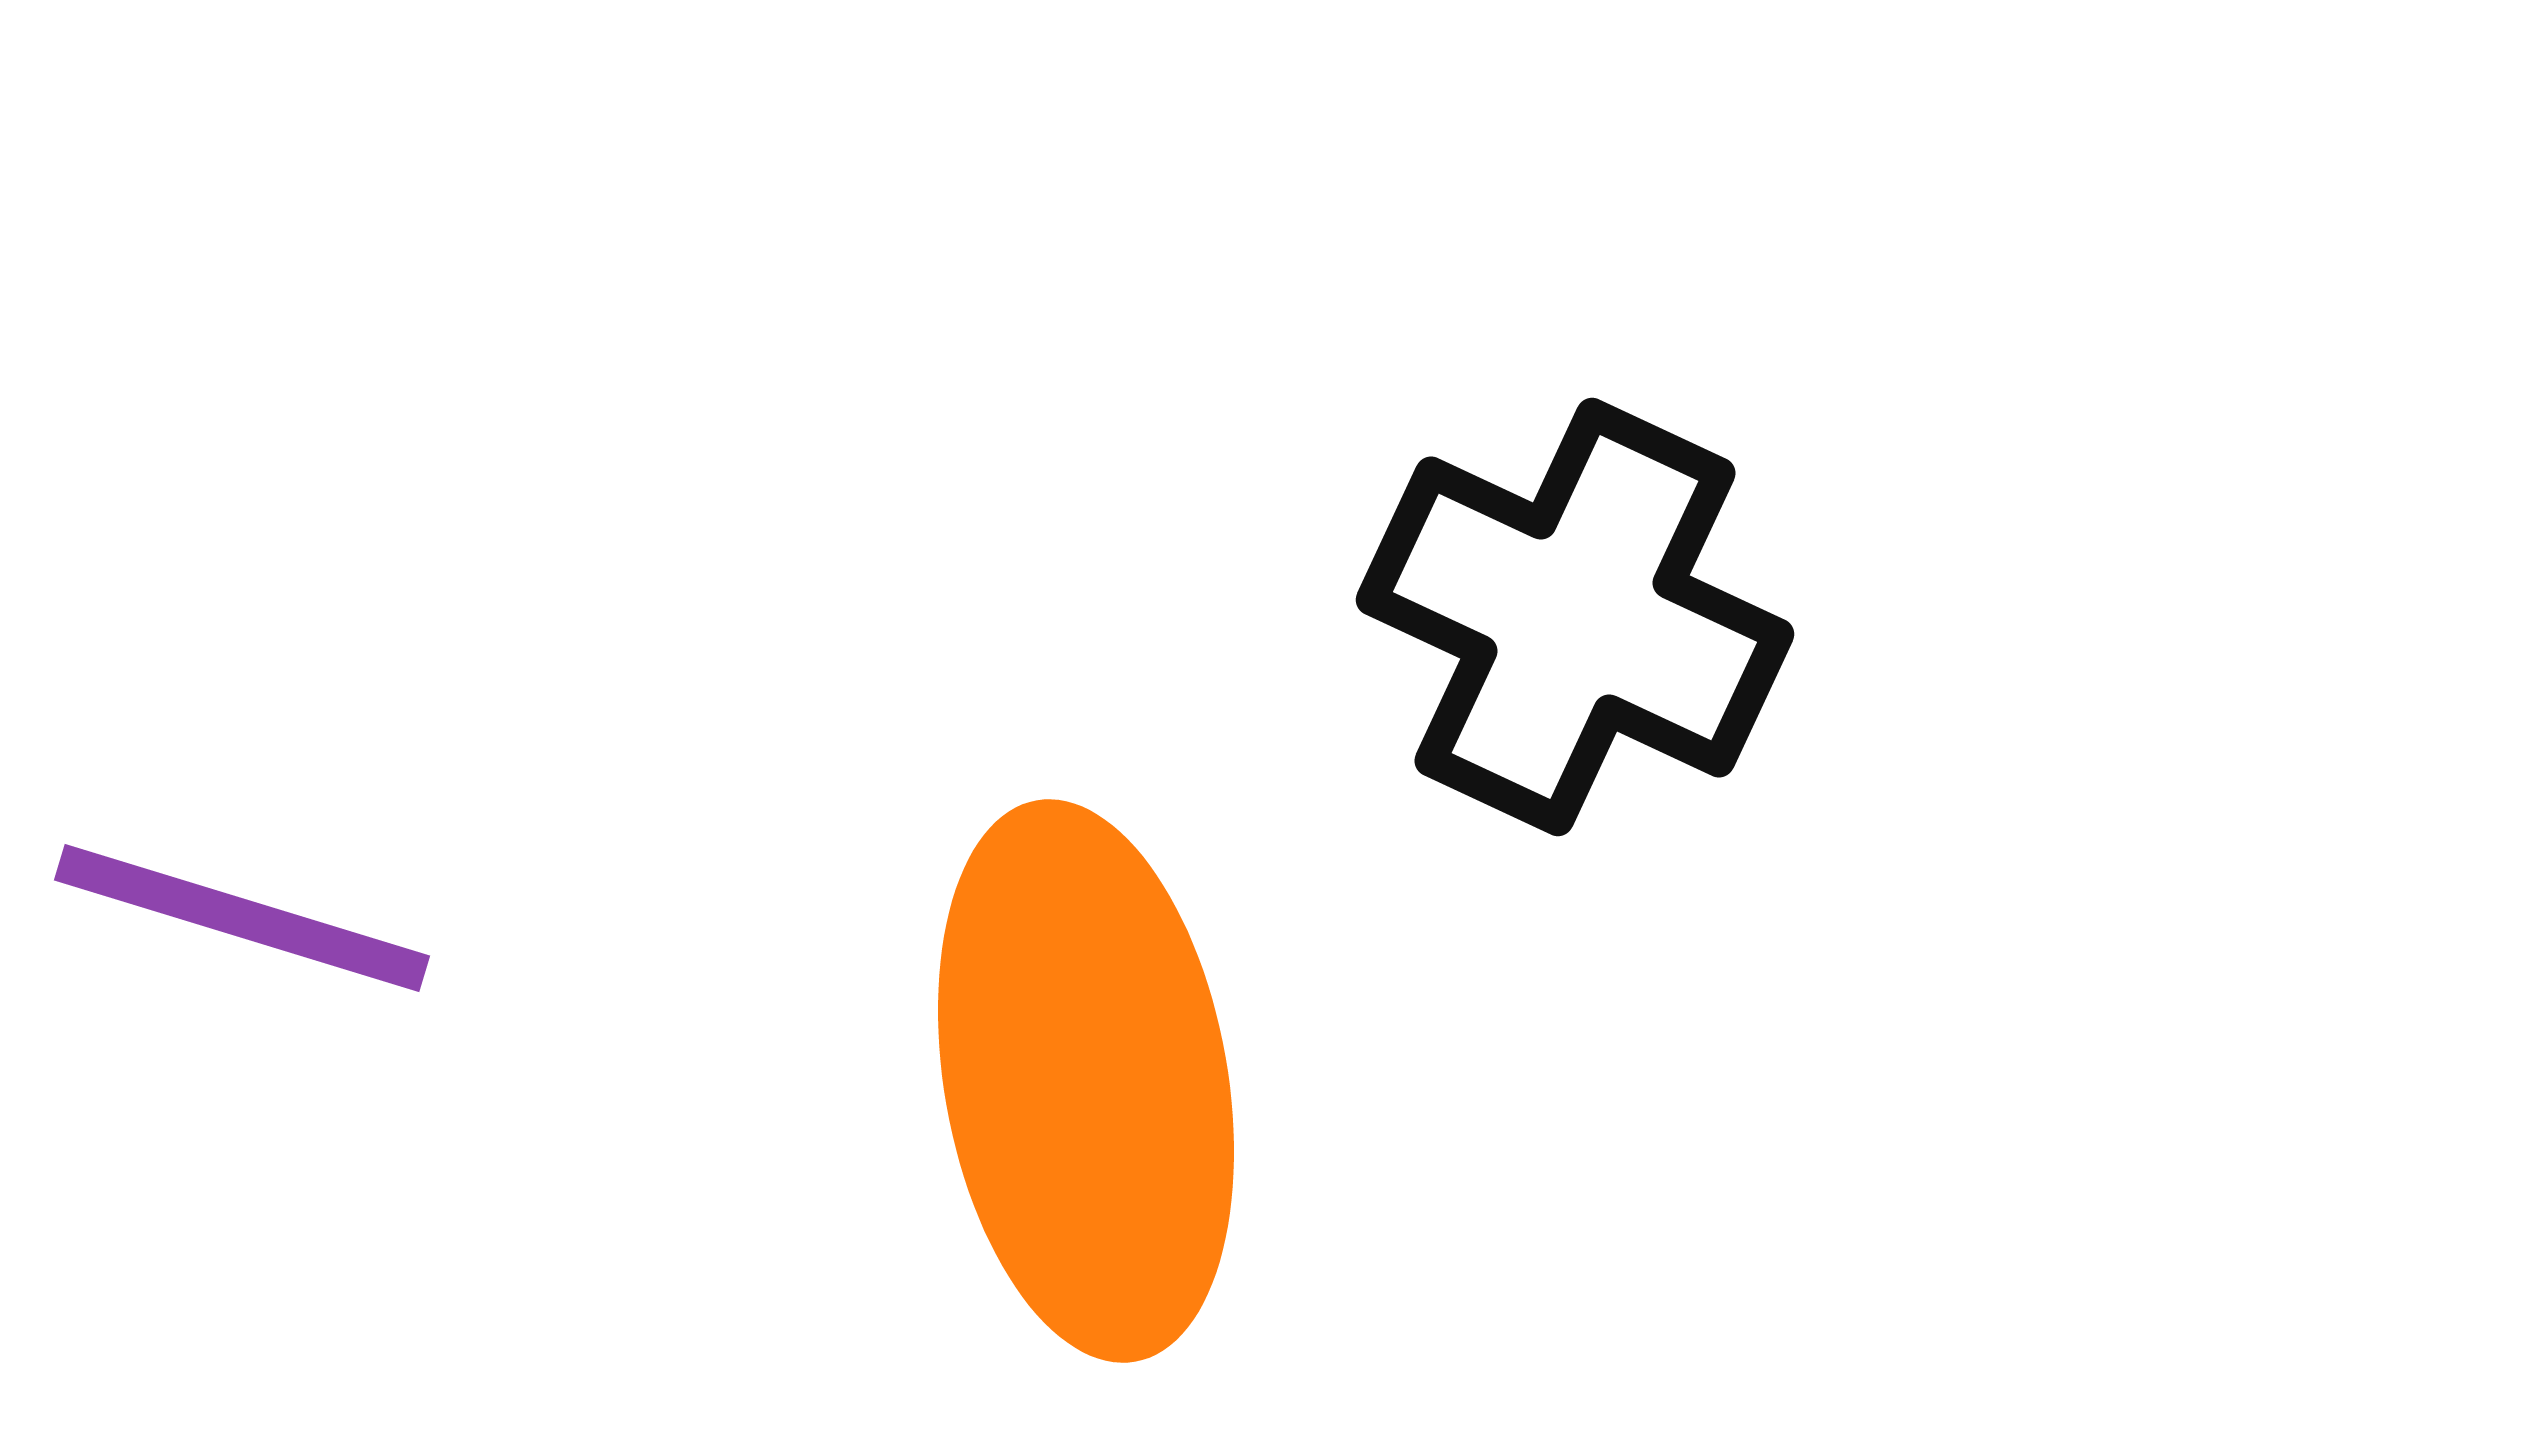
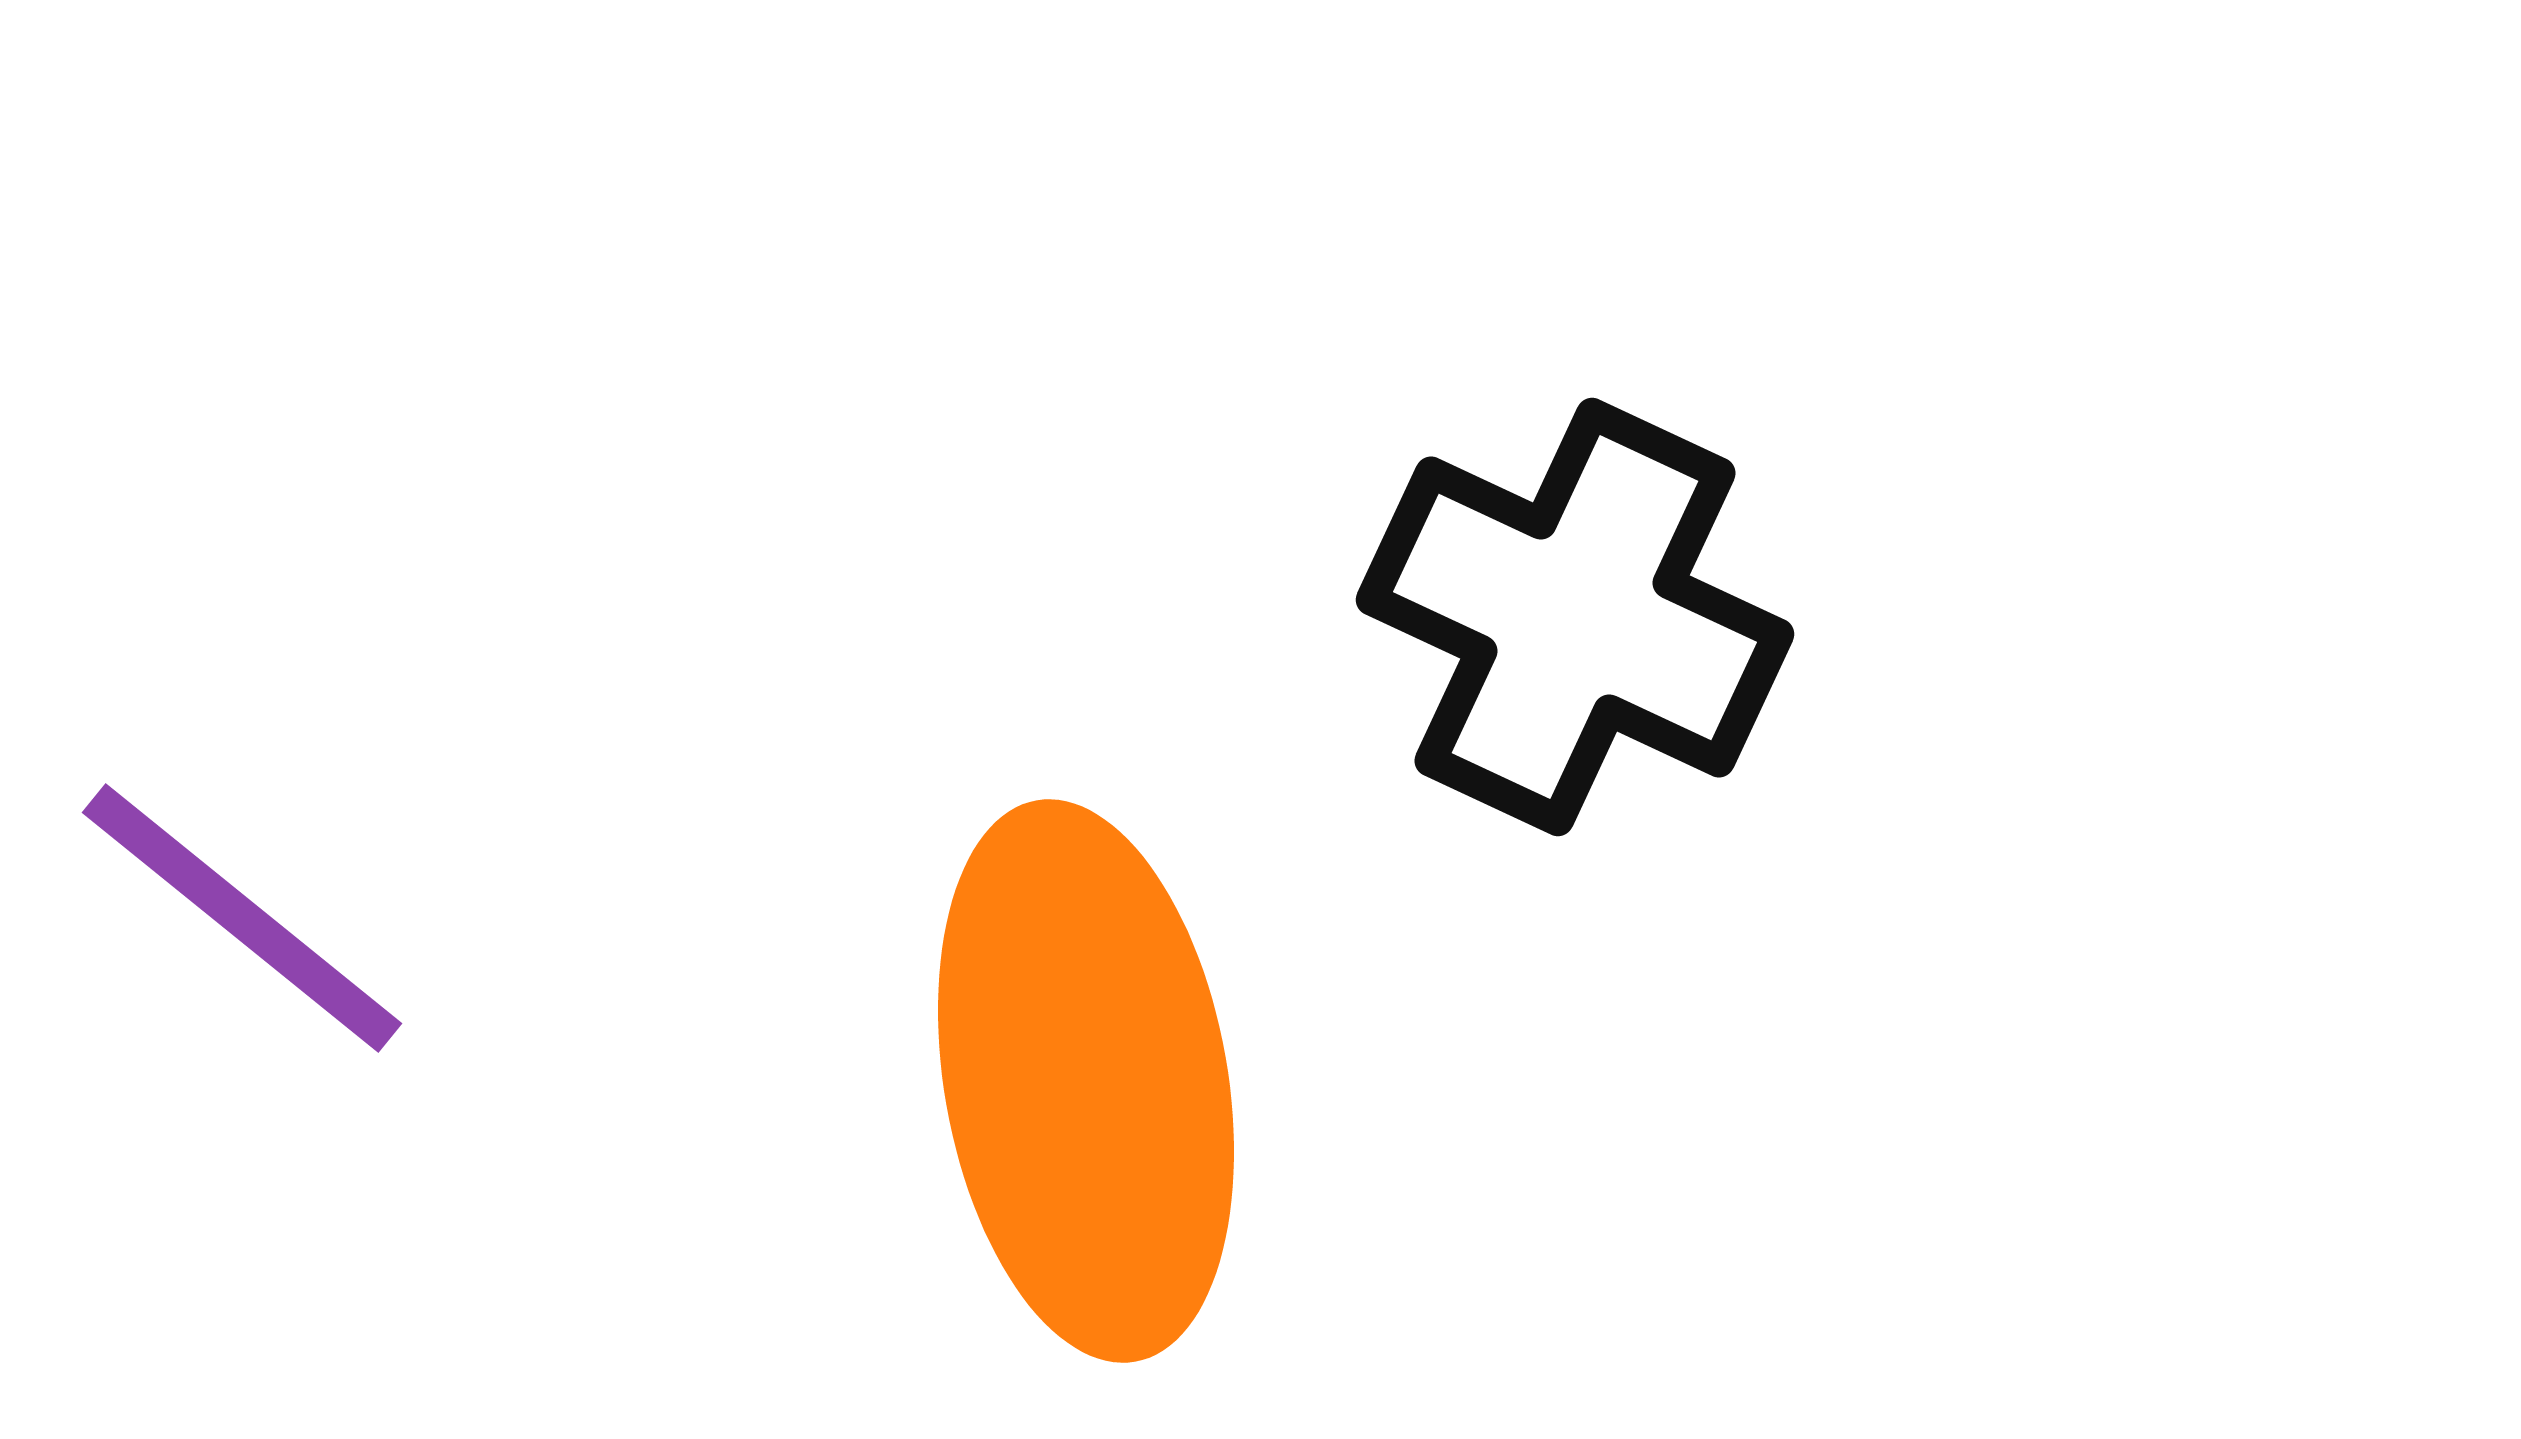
purple line: rotated 22 degrees clockwise
